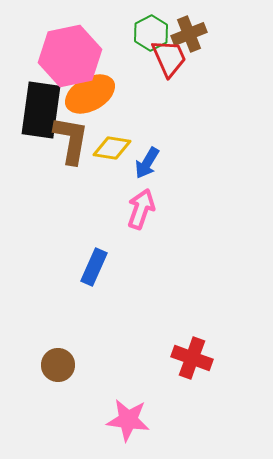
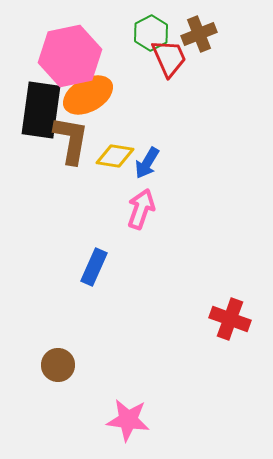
brown cross: moved 10 px right
orange ellipse: moved 2 px left, 1 px down
yellow diamond: moved 3 px right, 8 px down
red cross: moved 38 px right, 39 px up
